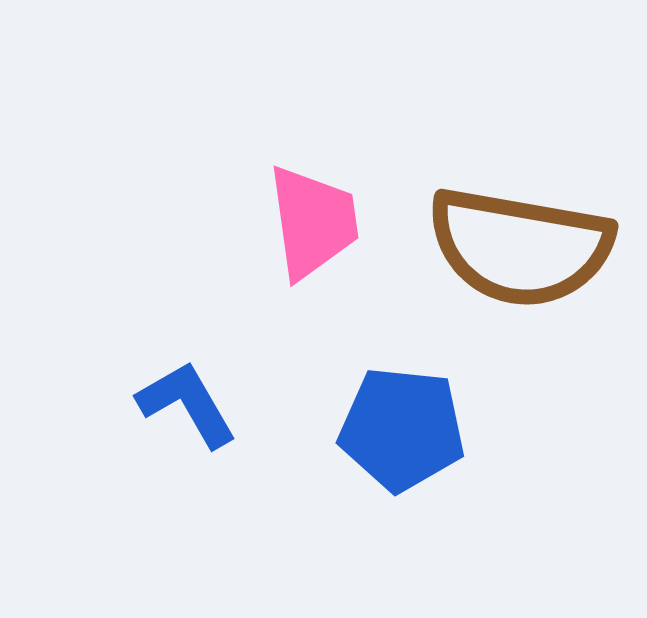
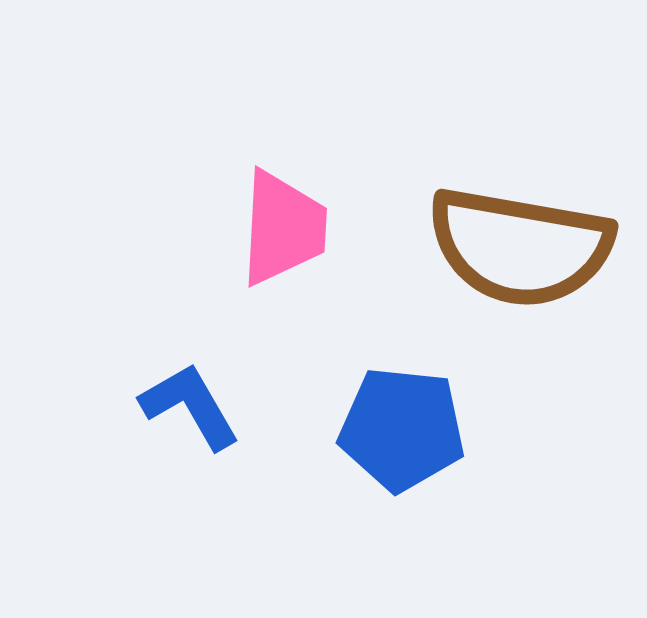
pink trapezoid: moved 30 px left, 6 px down; rotated 11 degrees clockwise
blue L-shape: moved 3 px right, 2 px down
